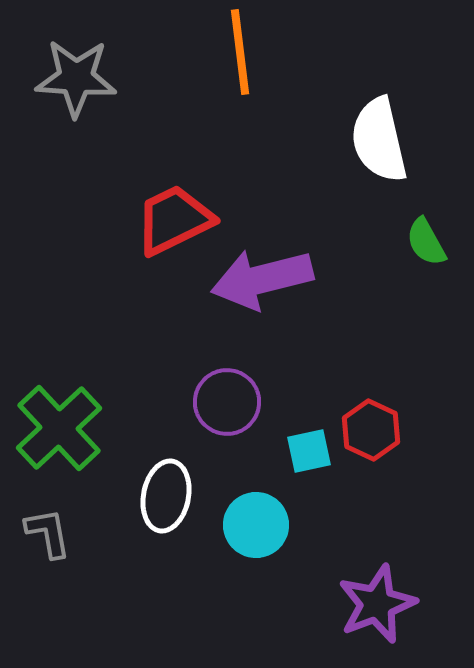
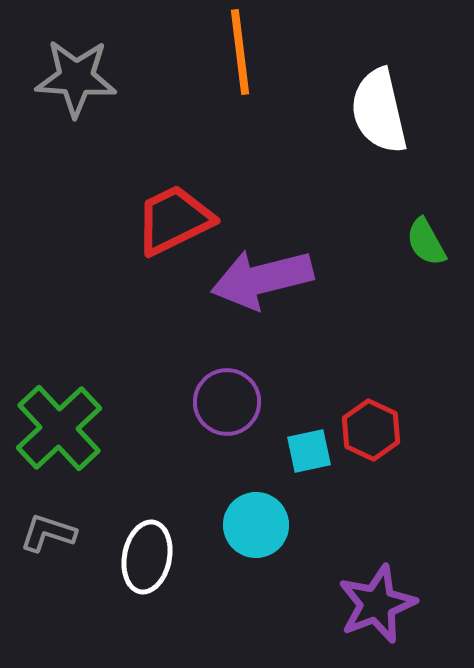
white semicircle: moved 29 px up
white ellipse: moved 19 px left, 61 px down
gray L-shape: rotated 62 degrees counterclockwise
